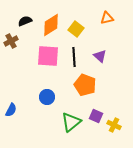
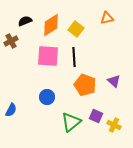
purple triangle: moved 14 px right, 25 px down
